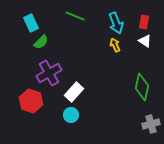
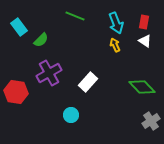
cyan rectangle: moved 12 px left, 4 px down; rotated 12 degrees counterclockwise
green semicircle: moved 2 px up
green diamond: rotated 56 degrees counterclockwise
white rectangle: moved 14 px right, 10 px up
red hexagon: moved 15 px left, 9 px up; rotated 10 degrees counterclockwise
gray cross: moved 3 px up; rotated 18 degrees counterclockwise
